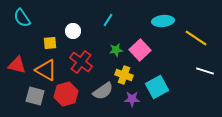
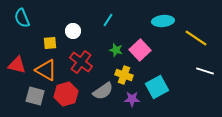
cyan semicircle: rotated 12 degrees clockwise
green star: rotated 24 degrees clockwise
